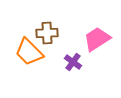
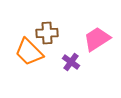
purple cross: moved 2 px left
